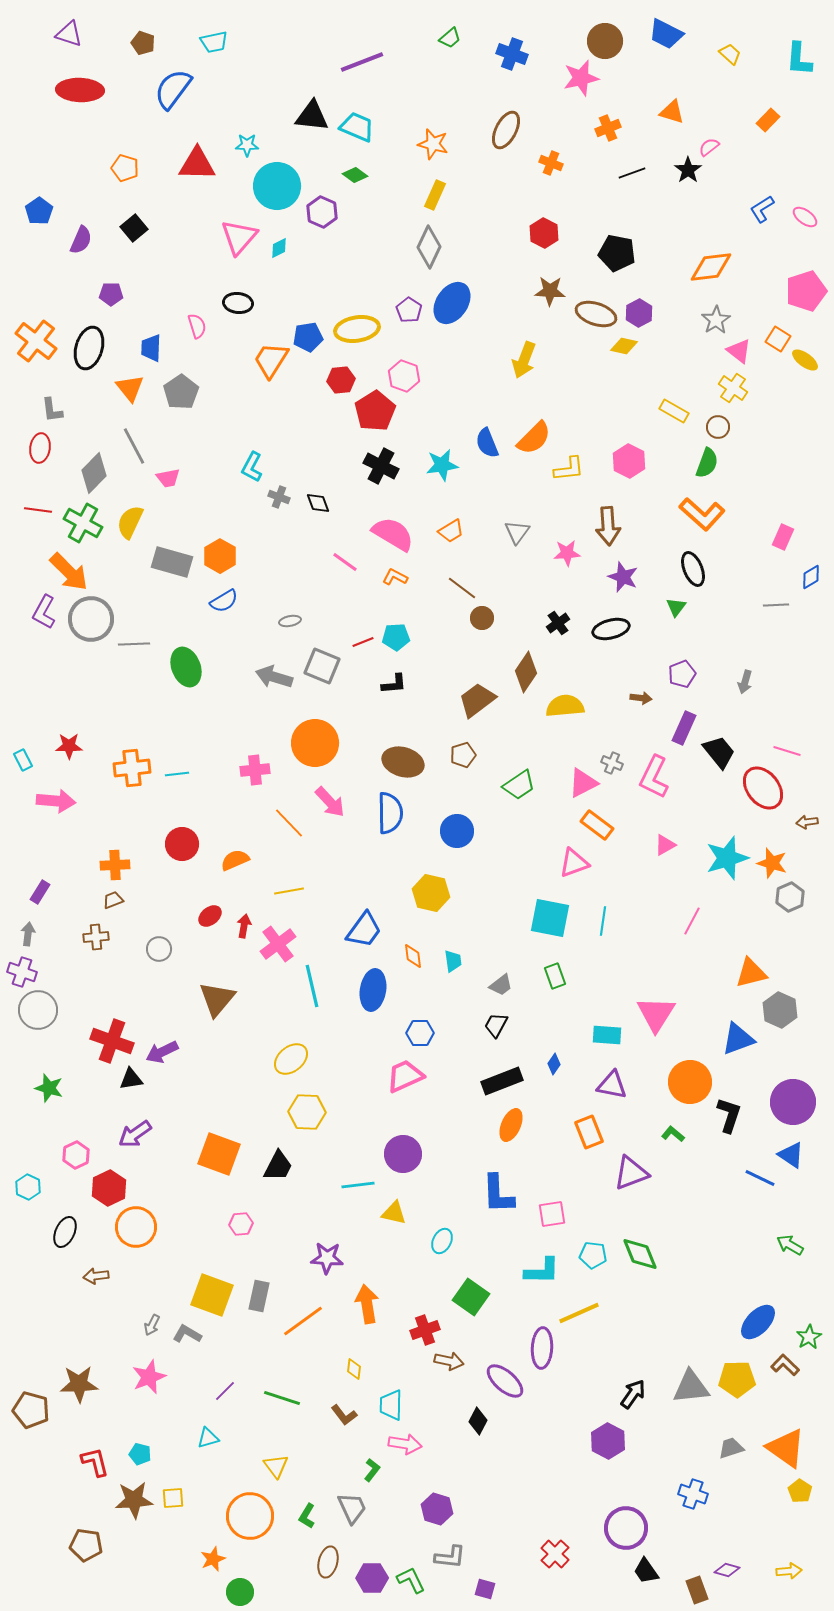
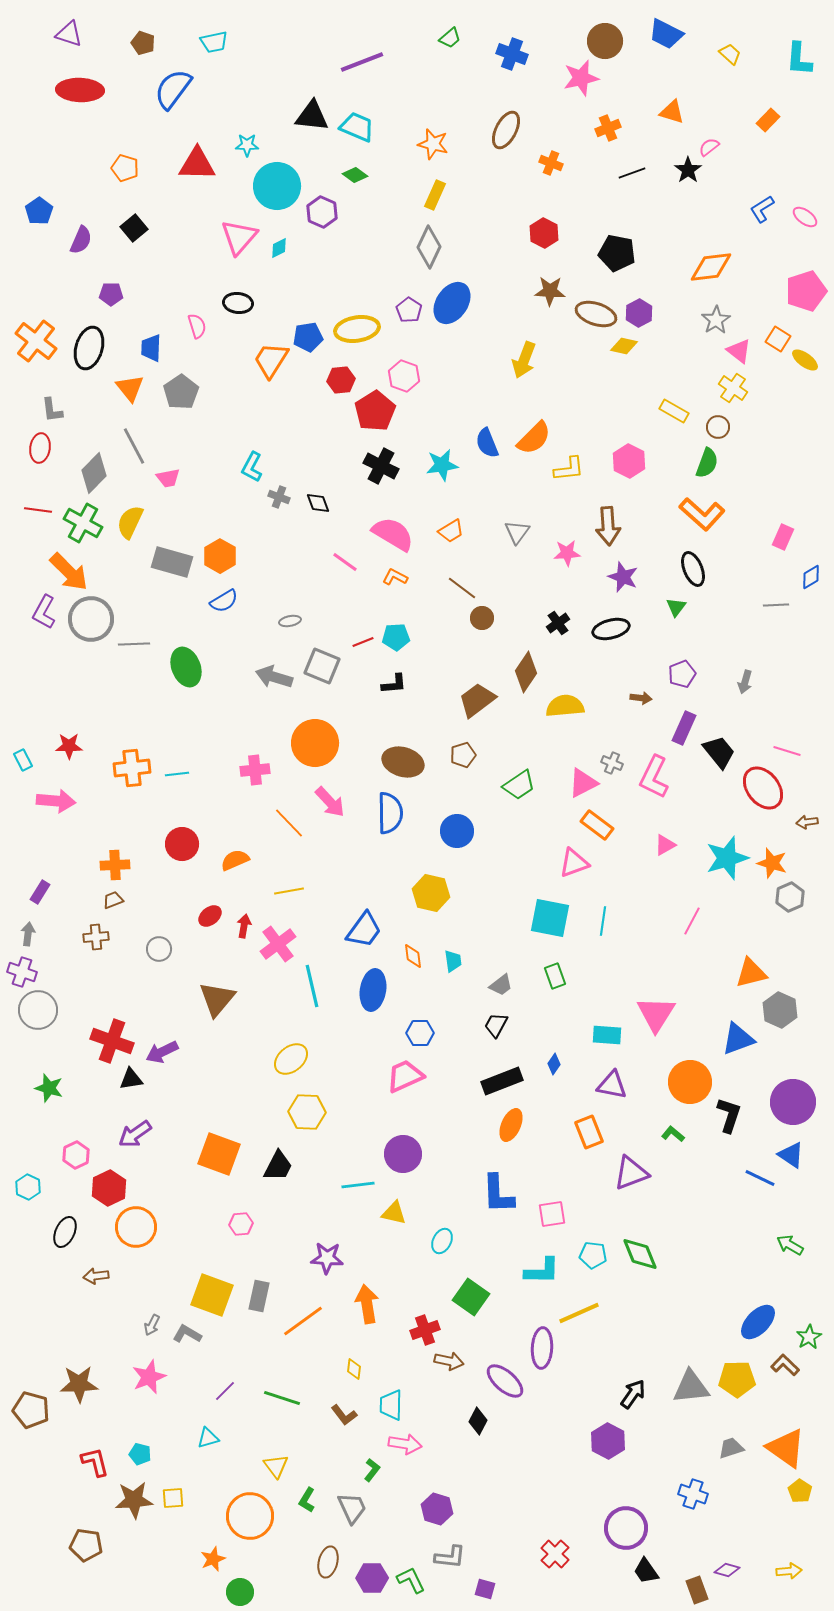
green L-shape at (307, 1516): moved 16 px up
